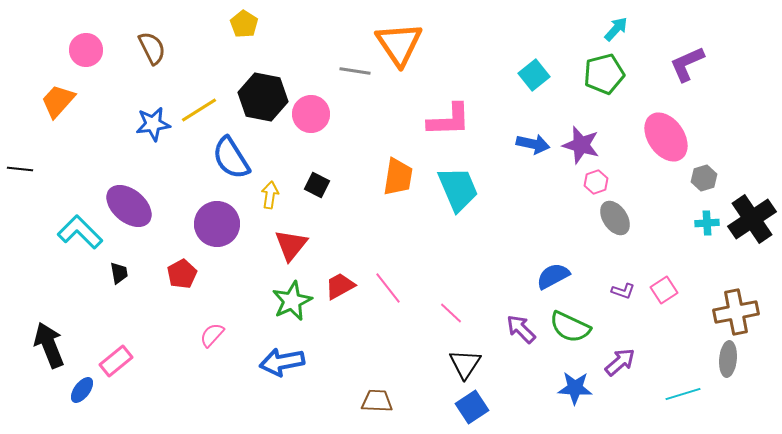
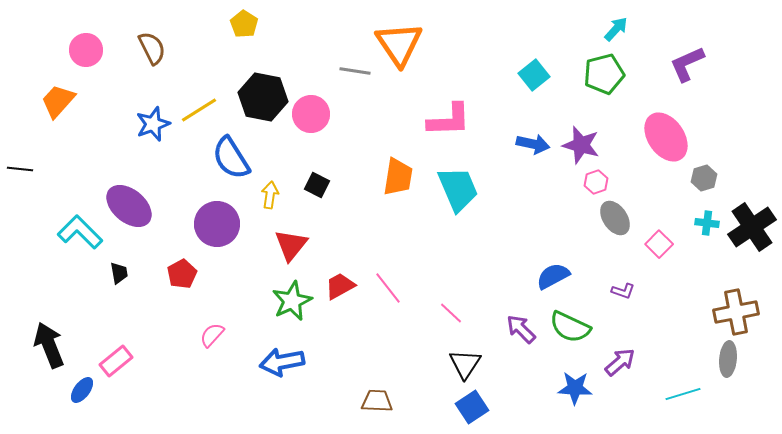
blue star at (153, 124): rotated 12 degrees counterclockwise
black cross at (752, 219): moved 8 px down
cyan cross at (707, 223): rotated 10 degrees clockwise
pink square at (664, 290): moved 5 px left, 46 px up; rotated 12 degrees counterclockwise
